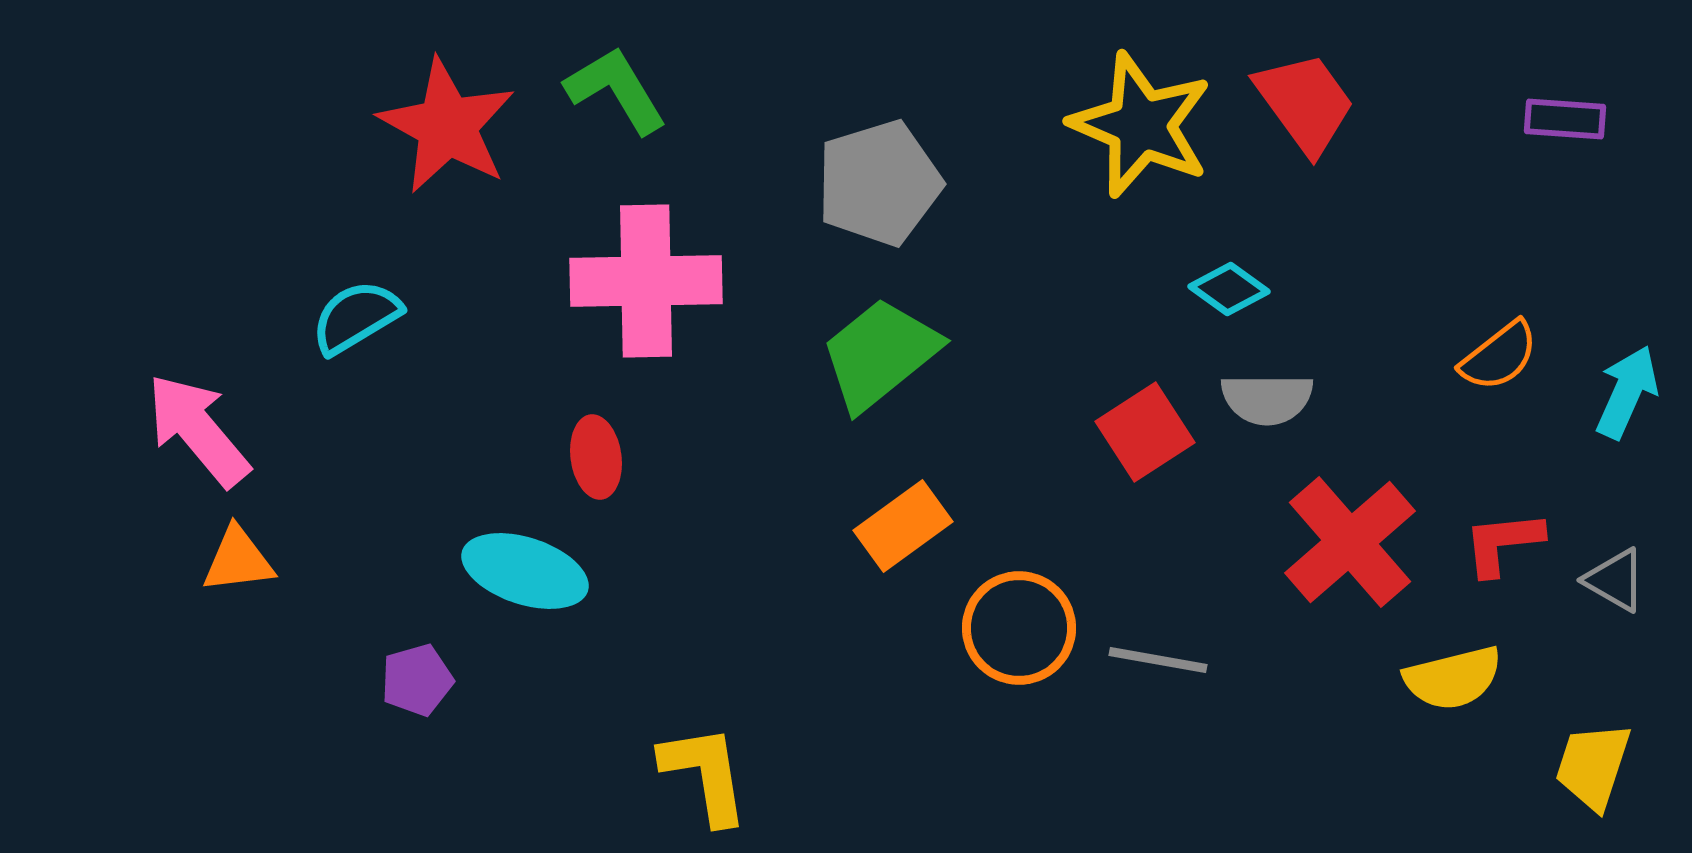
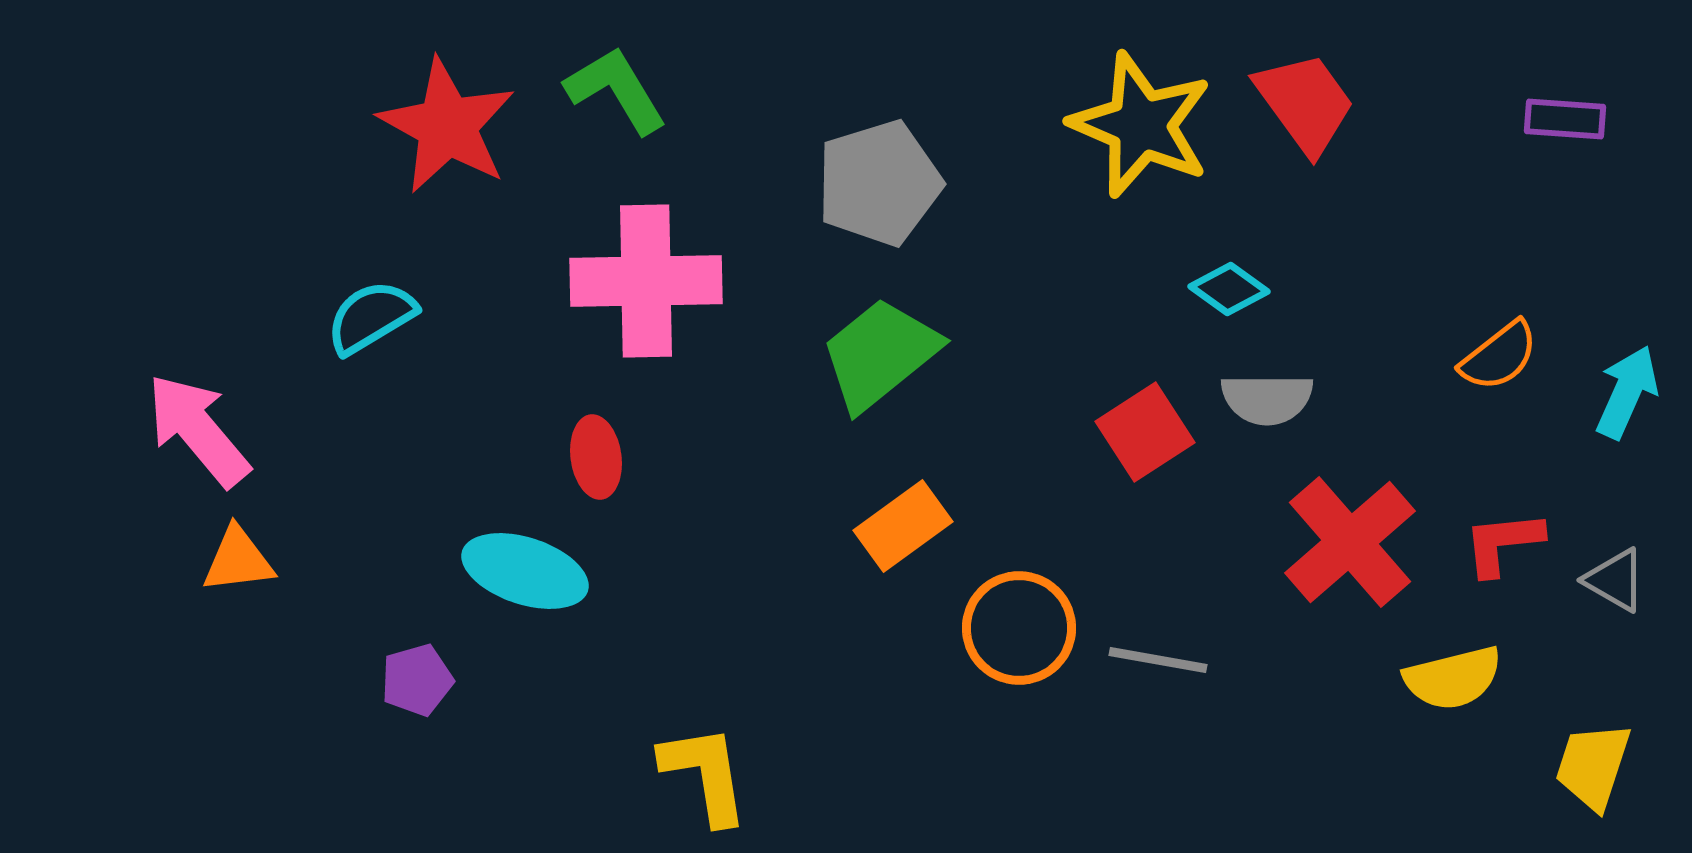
cyan semicircle: moved 15 px right
